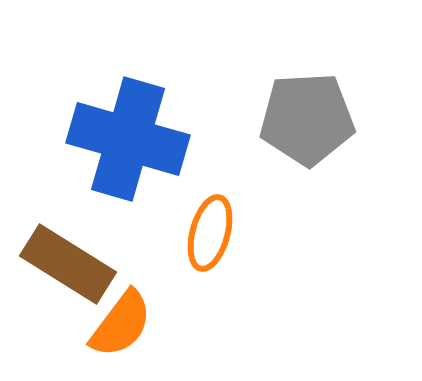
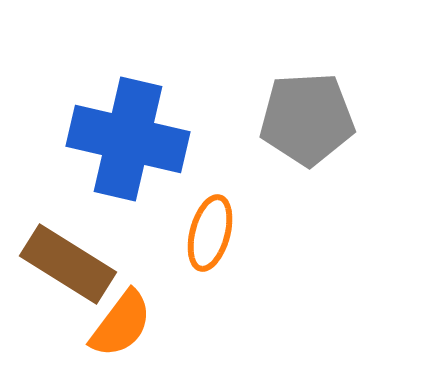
blue cross: rotated 3 degrees counterclockwise
